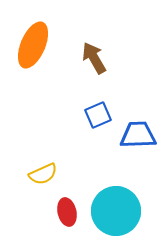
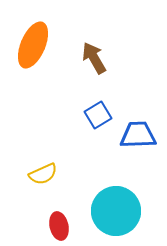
blue square: rotated 8 degrees counterclockwise
red ellipse: moved 8 px left, 14 px down
